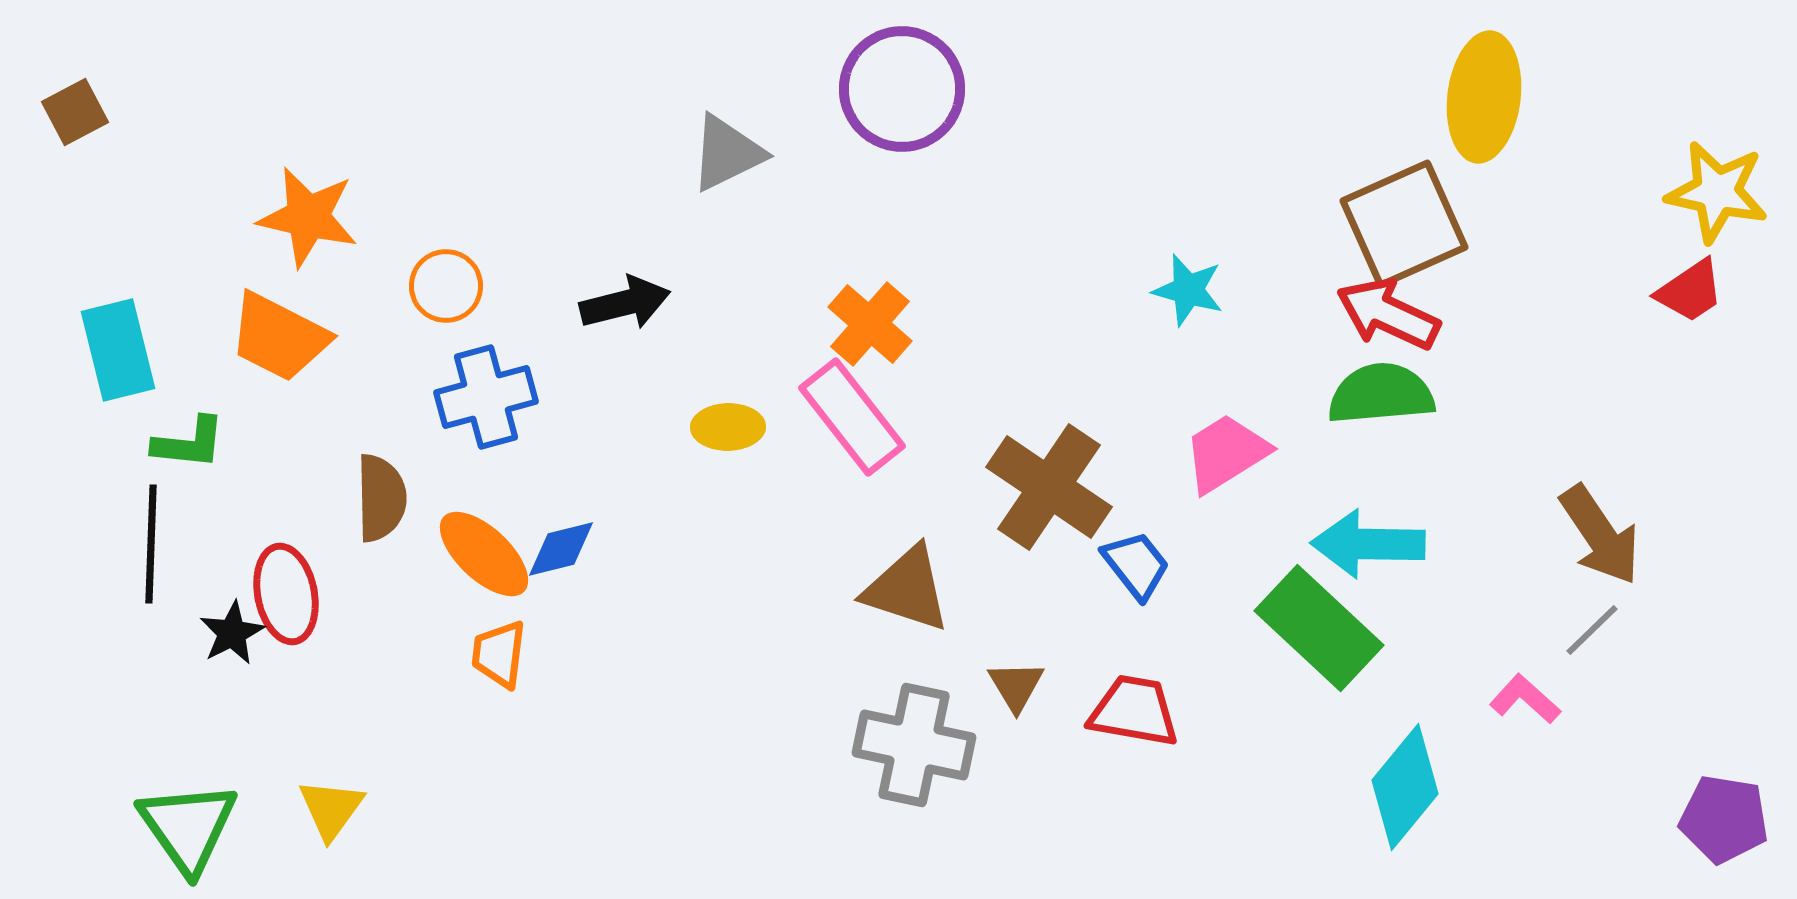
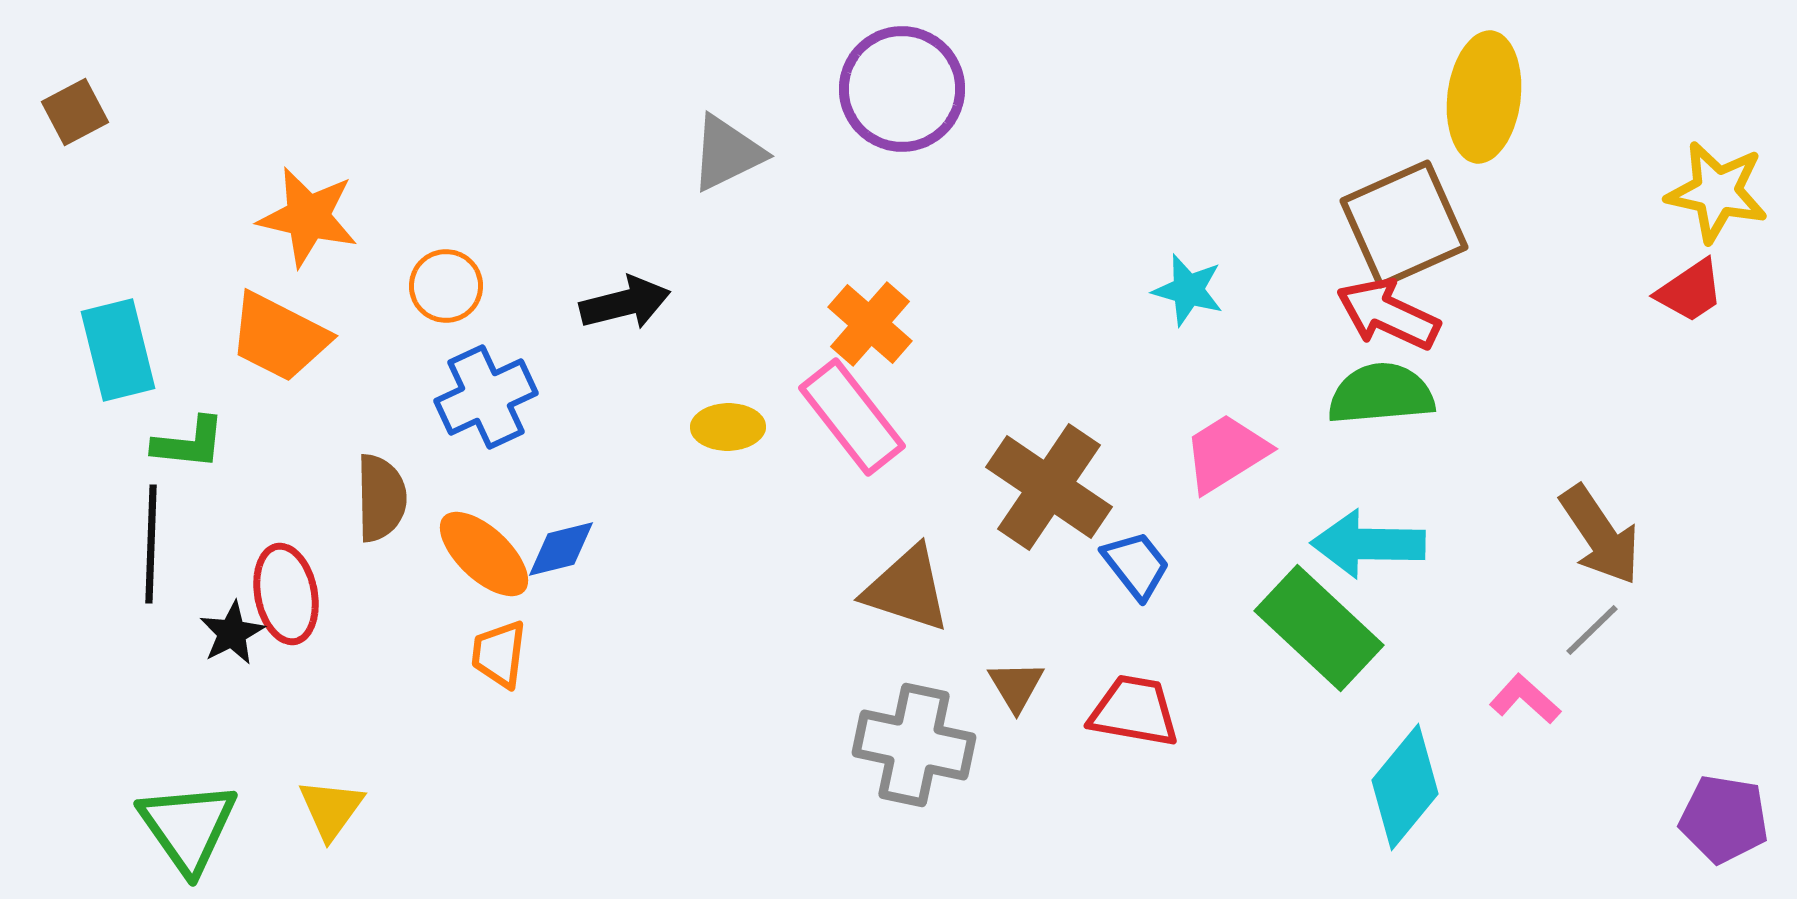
blue cross at (486, 397): rotated 10 degrees counterclockwise
